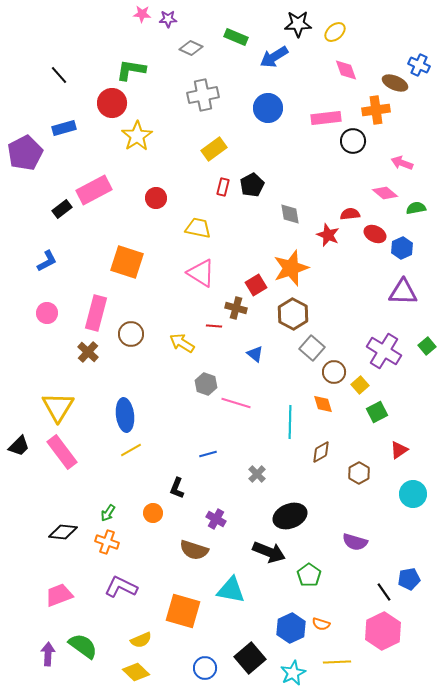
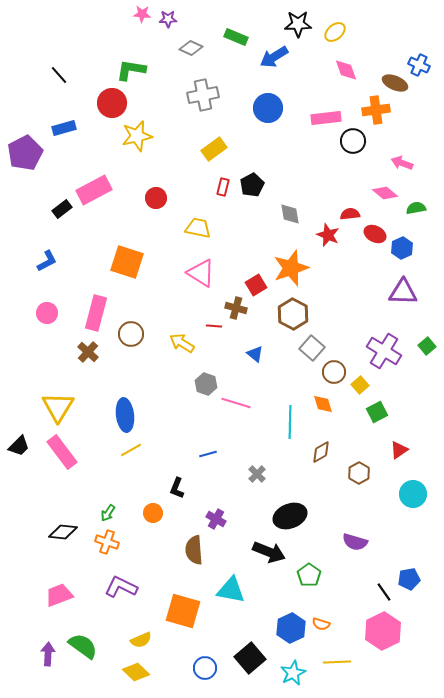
yellow star at (137, 136): rotated 20 degrees clockwise
brown semicircle at (194, 550): rotated 68 degrees clockwise
